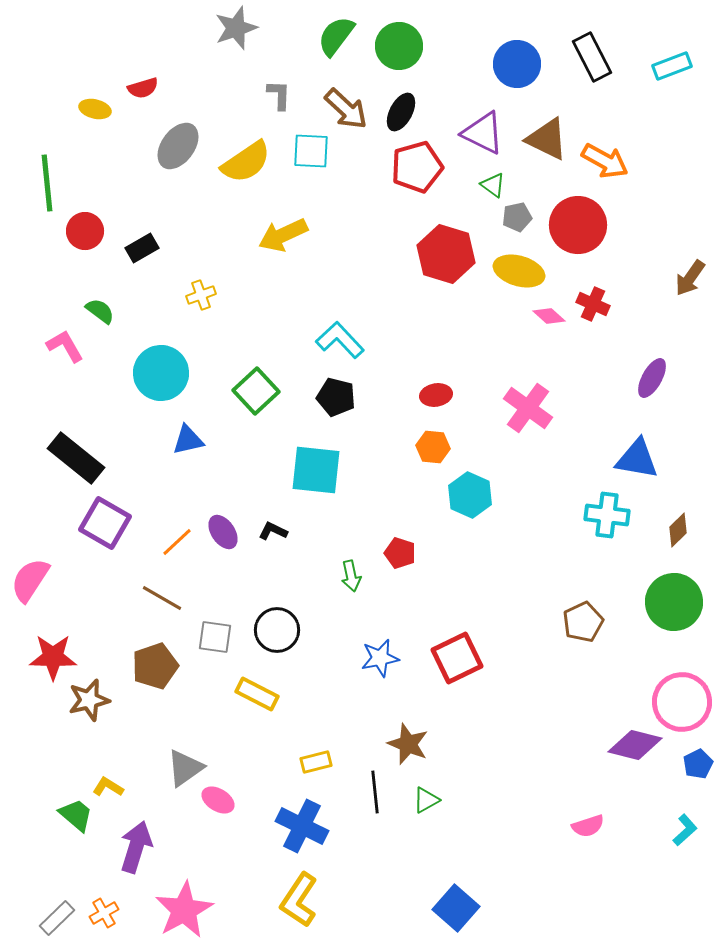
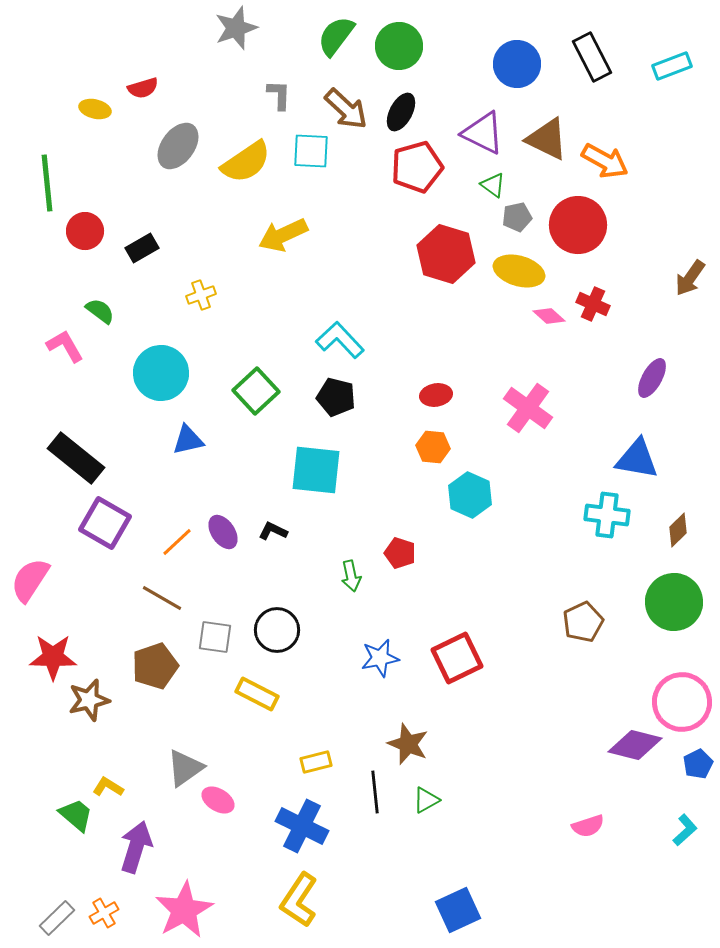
blue square at (456, 908): moved 2 px right, 2 px down; rotated 24 degrees clockwise
